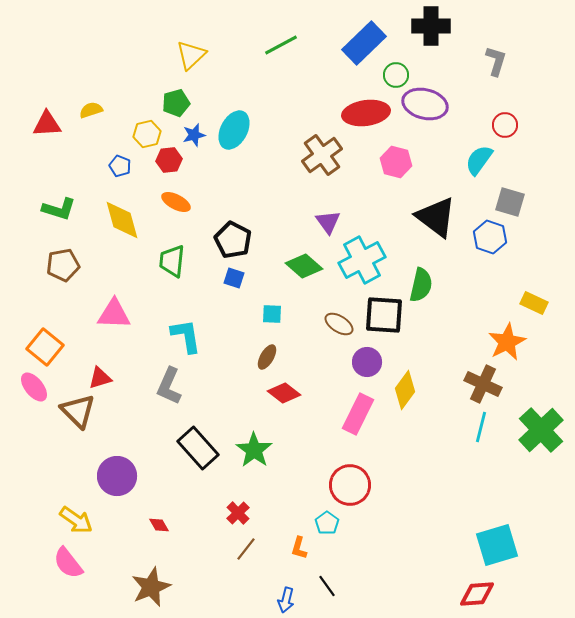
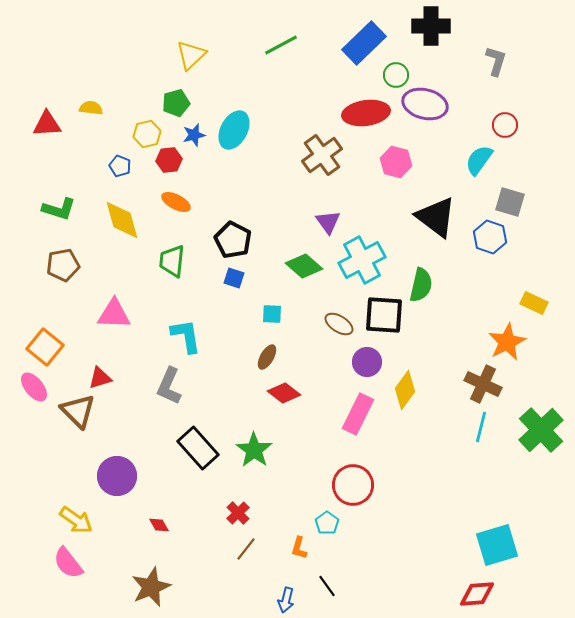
yellow semicircle at (91, 110): moved 2 px up; rotated 25 degrees clockwise
red circle at (350, 485): moved 3 px right
